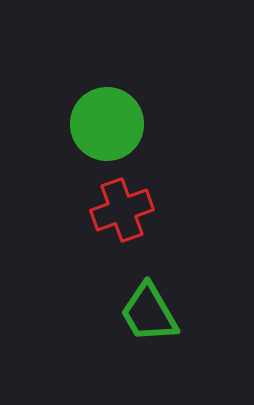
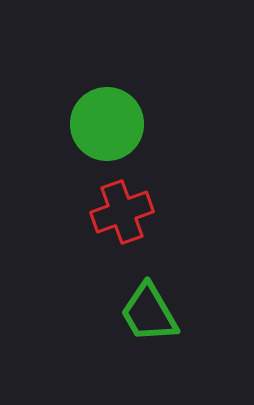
red cross: moved 2 px down
